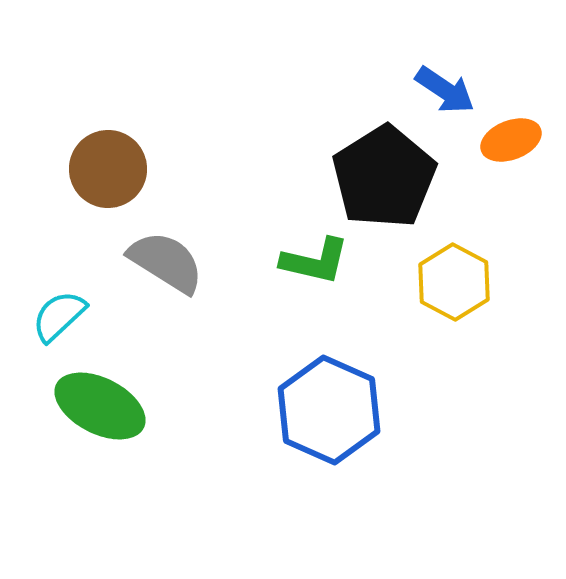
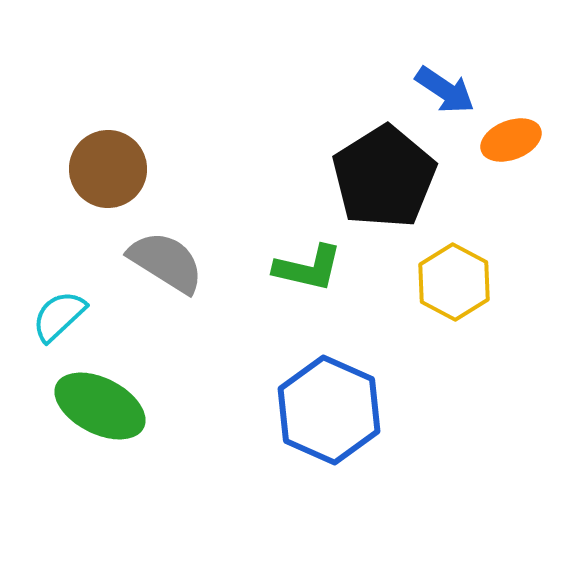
green L-shape: moved 7 px left, 7 px down
